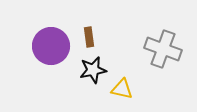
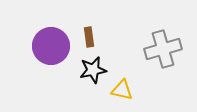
gray cross: rotated 36 degrees counterclockwise
yellow triangle: moved 1 px down
